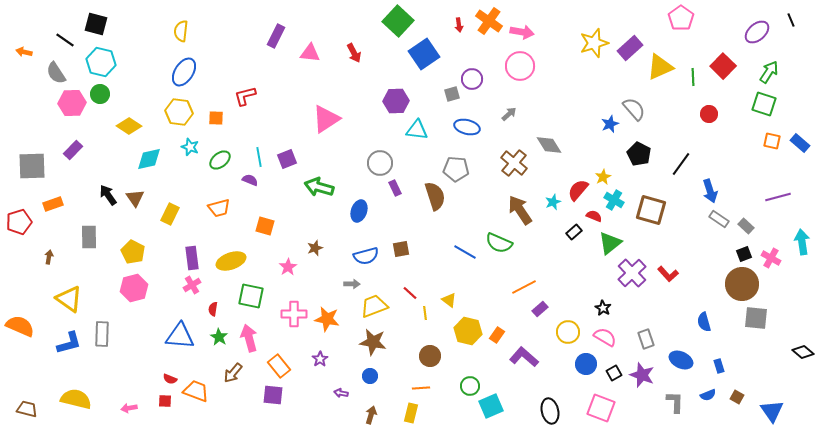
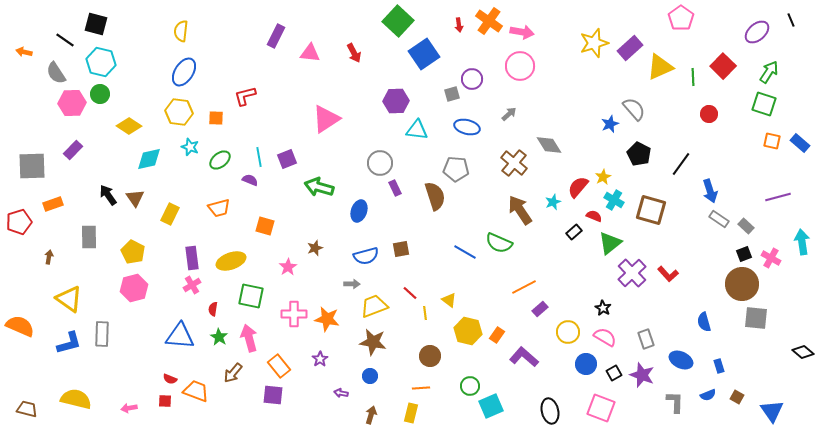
red semicircle at (578, 190): moved 3 px up
